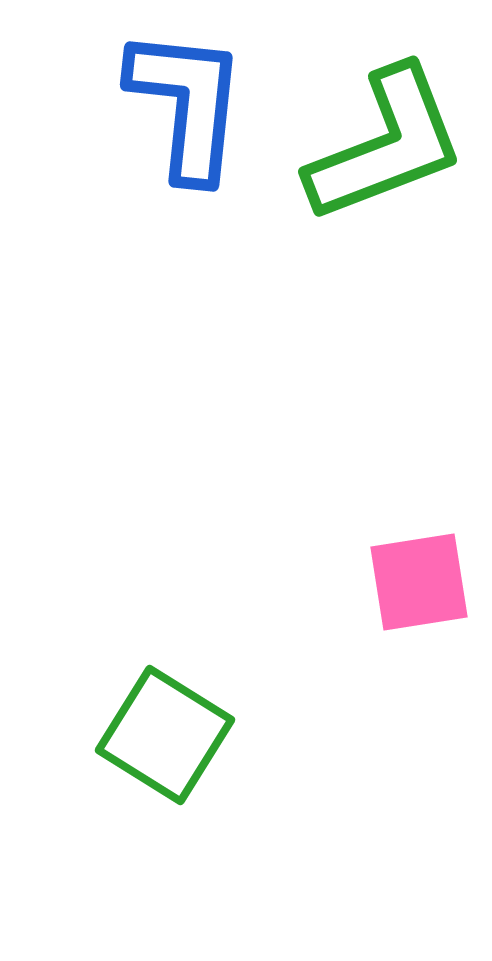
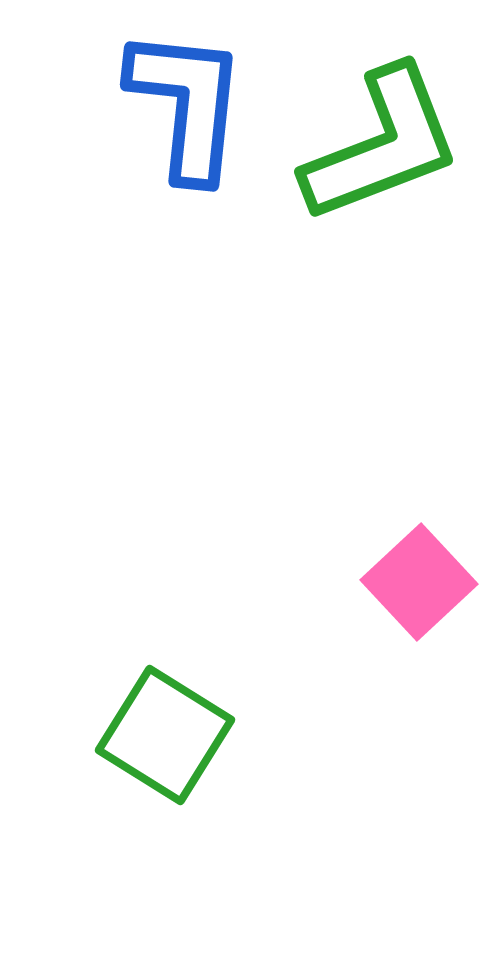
green L-shape: moved 4 px left
pink square: rotated 34 degrees counterclockwise
